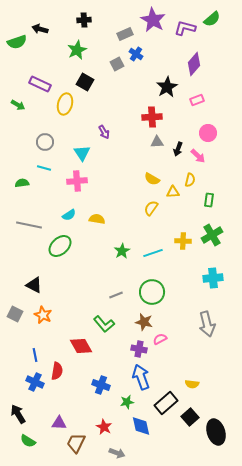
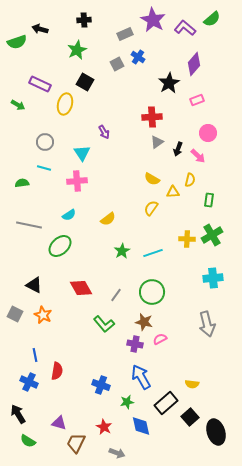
purple L-shape at (185, 28): rotated 25 degrees clockwise
blue cross at (136, 54): moved 2 px right, 3 px down
black star at (167, 87): moved 2 px right, 4 px up
gray triangle at (157, 142): rotated 32 degrees counterclockwise
yellow semicircle at (97, 219): moved 11 px right; rotated 133 degrees clockwise
yellow cross at (183, 241): moved 4 px right, 2 px up
gray line at (116, 295): rotated 32 degrees counterclockwise
red diamond at (81, 346): moved 58 px up
purple cross at (139, 349): moved 4 px left, 5 px up
blue arrow at (141, 377): rotated 10 degrees counterclockwise
blue cross at (35, 382): moved 6 px left
purple triangle at (59, 423): rotated 14 degrees clockwise
